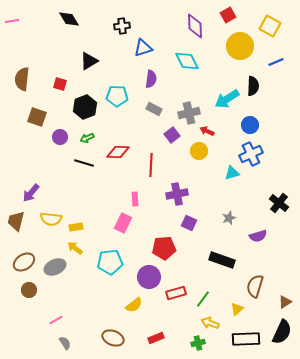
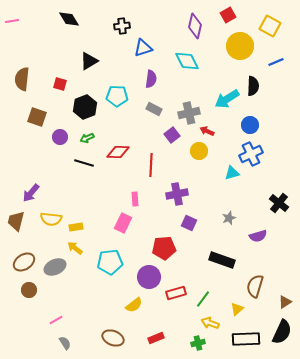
purple diamond at (195, 26): rotated 15 degrees clockwise
